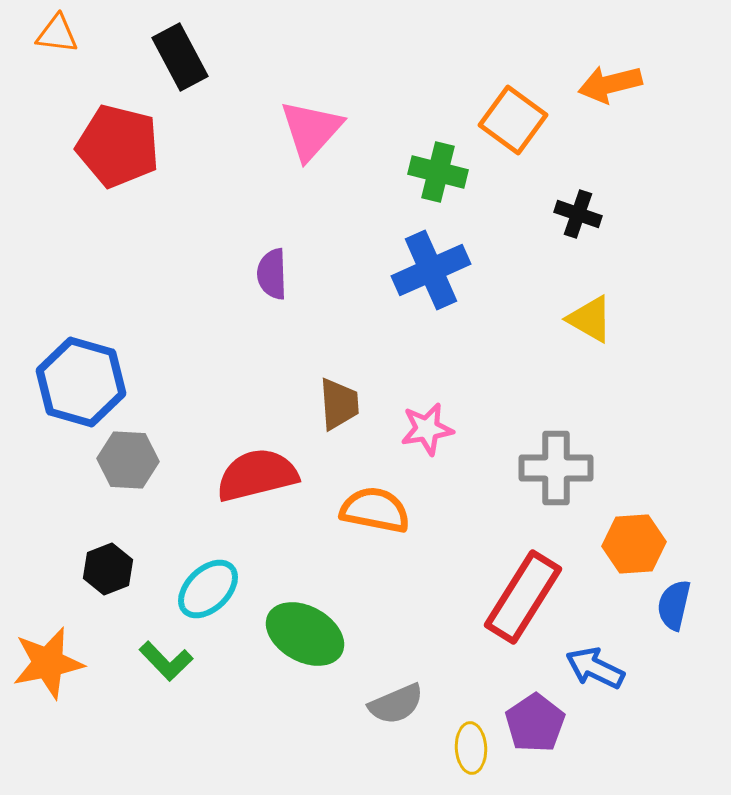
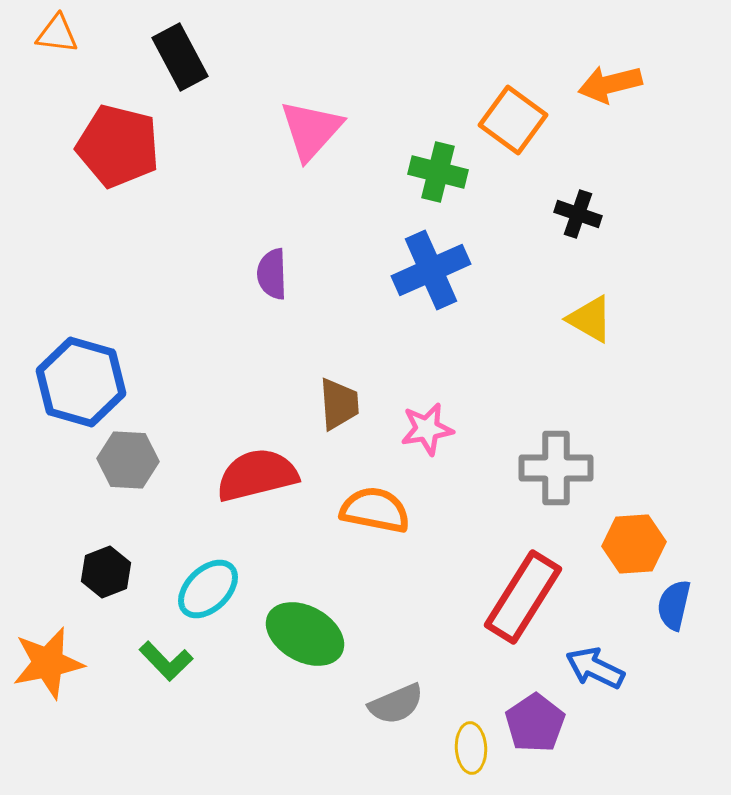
black hexagon: moved 2 px left, 3 px down
